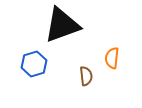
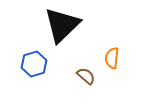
black triangle: rotated 24 degrees counterclockwise
brown semicircle: rotated 42 degrees counterclockwise
